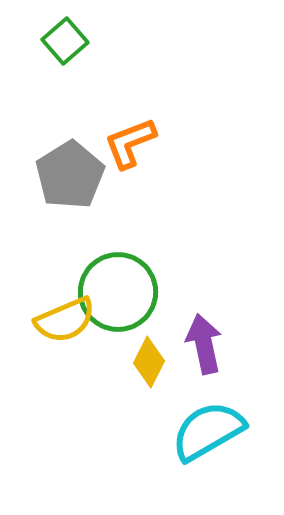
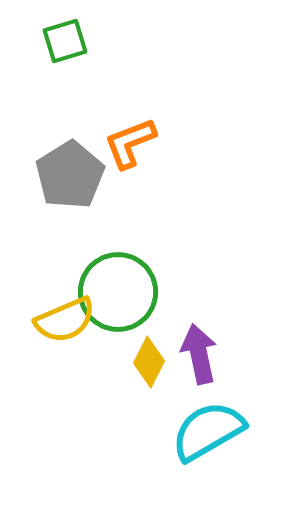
green square: rotated 24 degrees clockwise
purple arrow: moved 5 px left, 10 px down
